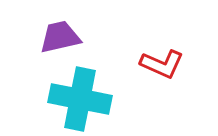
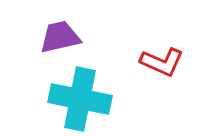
red L-shape: moved 2 px up
